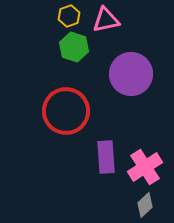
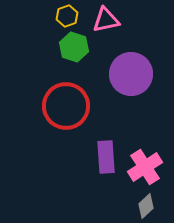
yellow hexagon: moved 2 px left
red circle: moved 5 px up
gray diamond: moved 1 px right, 1 px down
